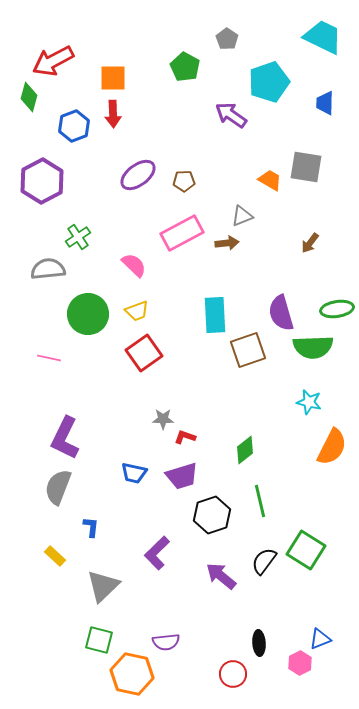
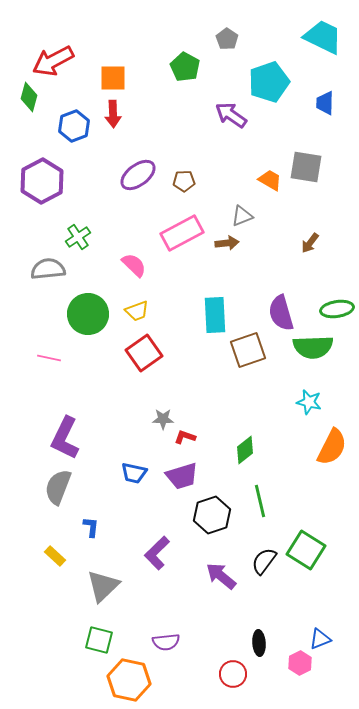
orange hexagon at (132, 674): moved 3 px left, 6 px down
